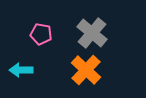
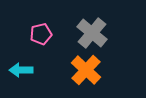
pink pentagon: rotated 25 degrees counterclockwise
